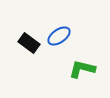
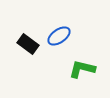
black rectangle: moved 1 px left, 1 px down
